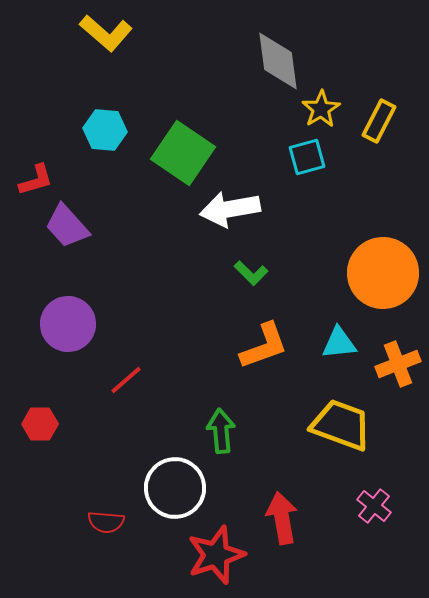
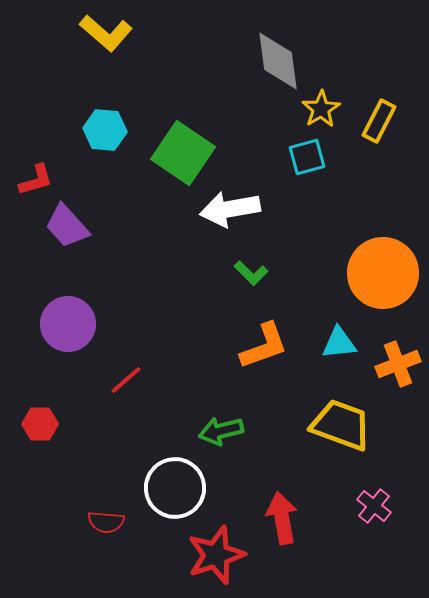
green arrow: rotated 99 degrees counterclockwise
